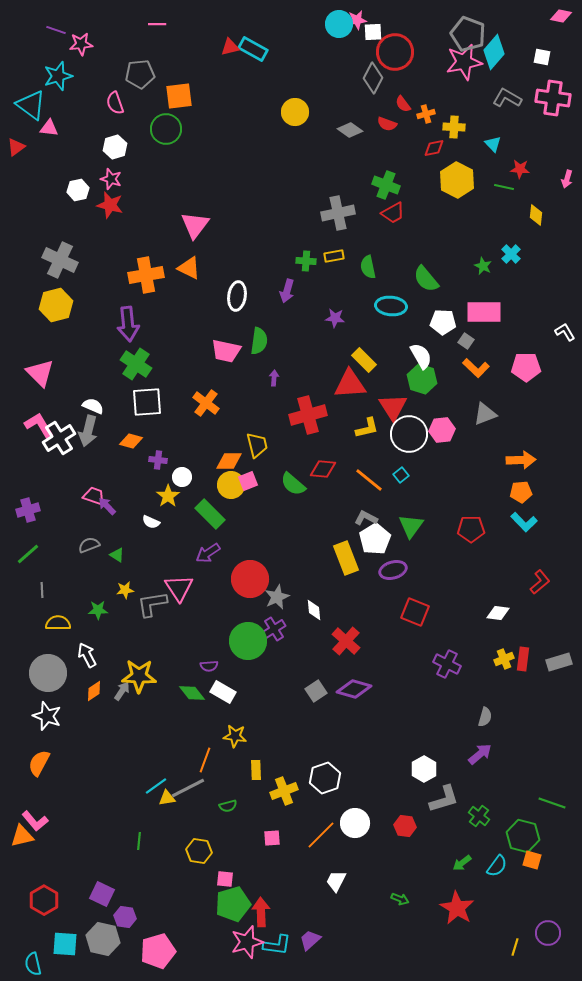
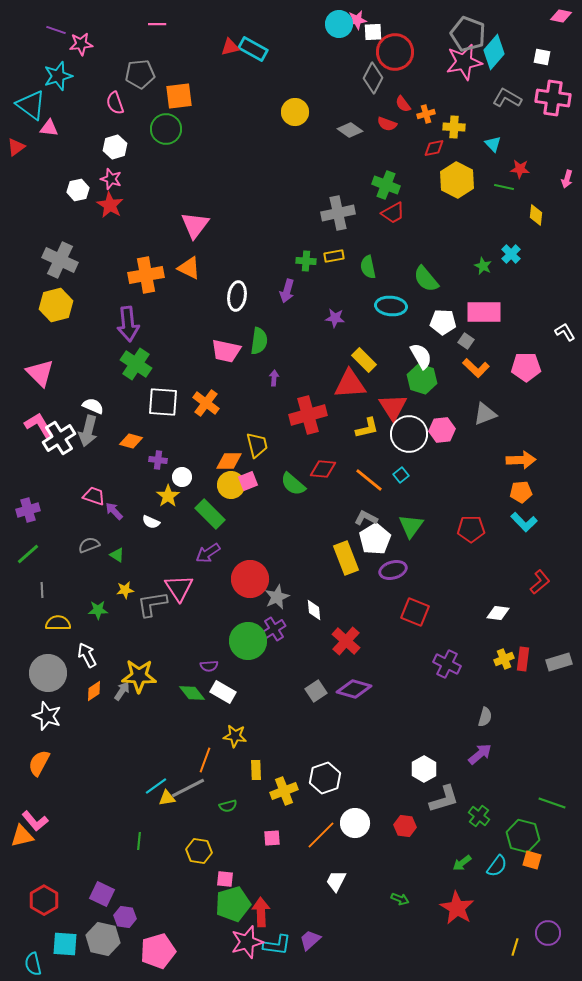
red star at (110, 205): rotated 16 degrees clockwise
white square at (147, 402): moved 16 px right; rotated 8 degrees clockwise
purple arrow at (107, 506): moved 7 px right, 5 px down
